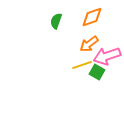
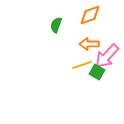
orange diamond: moved 2 px left, 2 px up
green semicircle: moved 4 px down
orange arrow: rotated 36 degrees clockwise
pink arrow: rotated 28 degrees counterclockwise
